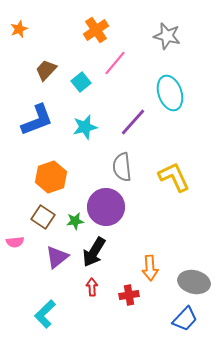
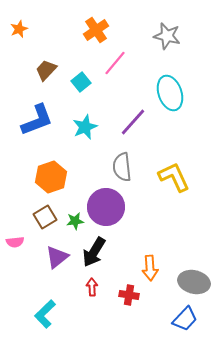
cyan star: rotated 10 degrees counterclockwise
brown square: moved 2 px right; rotated 25 degrees clockwise
red cross: rotated 18 degrees clockwise
